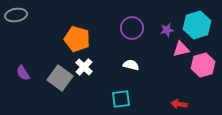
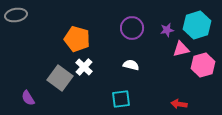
purple semicircle: moved 5 px right, 25 px down
